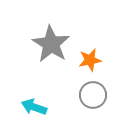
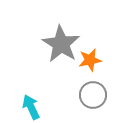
gray star: moved 10 px right
cyan arrow: moved 3 px left; rotated 45 degrees clockwise
